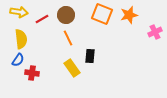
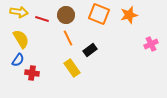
orange square: moved 3 px left
red line: rotated 48 degrees clockwise
pink cross: moved 4 px left, 12 px down
yellow semicircle: rotated 24 degrees counterclockwise
black rectangle: moved 6 px up; rotated 48 degrees clockwise
